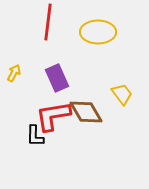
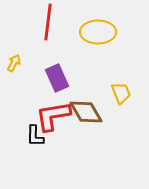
yellow arrow: moved 10 px up
yellow trapezoid: moved 1 px left, 1 px up; rotated 15 degrees clockwise
